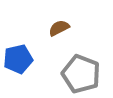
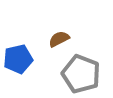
brown semicircle: moved 11 px down
